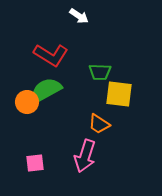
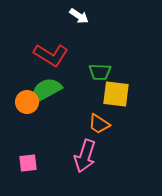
yellow square: moved 3 px left
pink square: moved 7 px left
